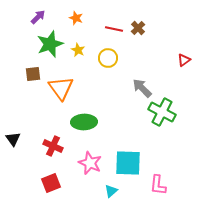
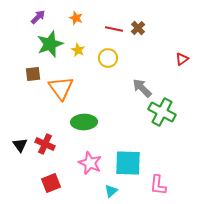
red triangle: moved 2 px left, 1 px up
black triangle: moved 7 px right, 6 px down
red cross: moved 8 px left, 2 px up
